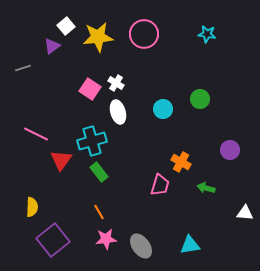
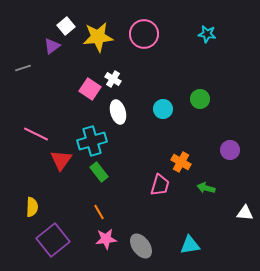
white cross: moved 3 px left, 4 px up
